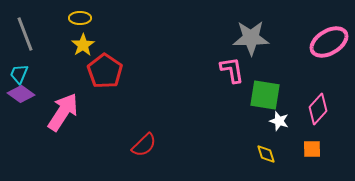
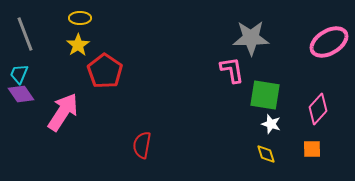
yellow star: moved 5 px left
purple diamond: rotated 20 degrees clockwise
white star: moved 8 px left, 3 px down
red semicircle: moved 2 px left; rotated 144 degrees clockwise
